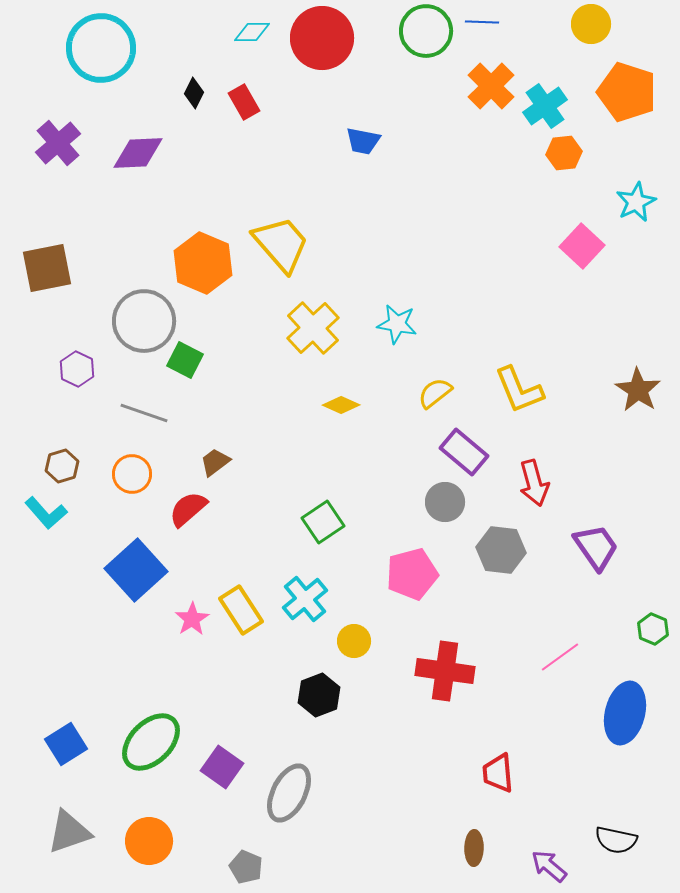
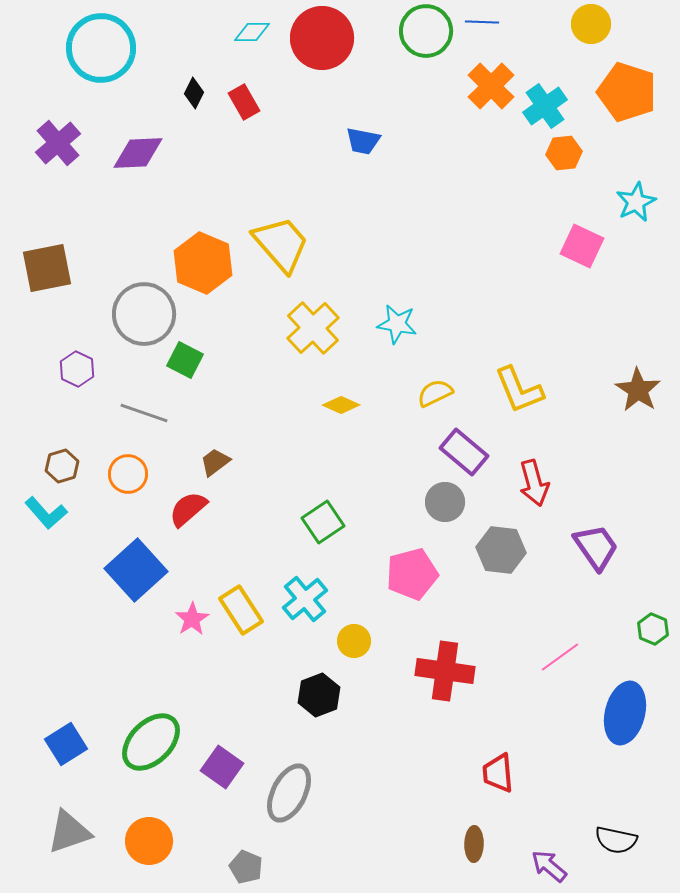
pink square at (582, 246): rotated 18 degrees counterclockwise
gray circle at (144, 321): moved 7 px up
yellow semicircle at (435, 393): rotated 12 degrees clockwise
orange circle at (132, 474): moved 4 px left
brown ellipse at (474, 848): moved 4 px up
